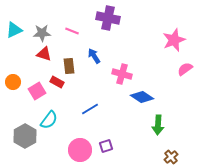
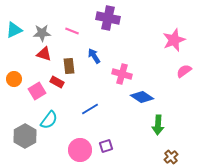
pink semicircle: moved 1 px left, 2 px down
orange circle: moved 1 px right, 3 px up
